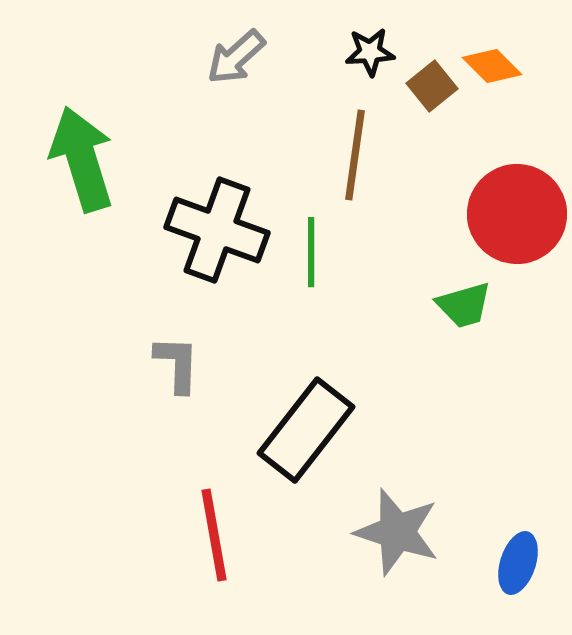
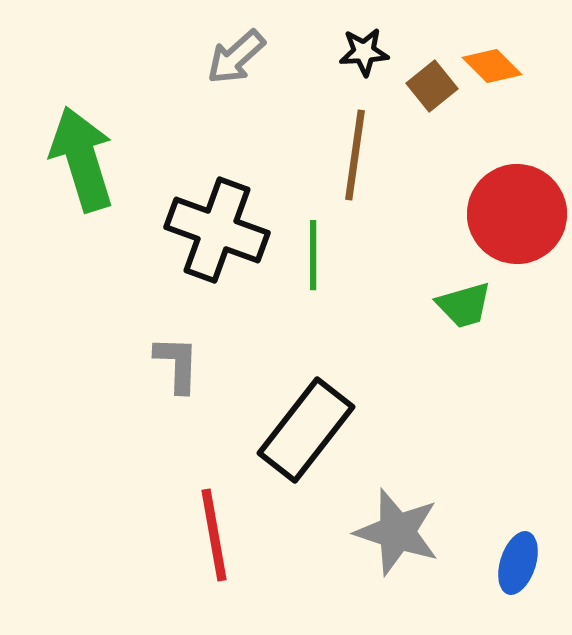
black star: moved 6 px left
green line: moved 2 px right, 3 px down
